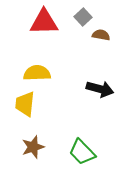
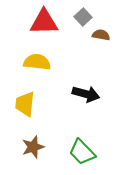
yellow semicircle: moved 11 px up; rotated 8 degrees clockwise
black arrow: moved 14 px left, 5 px down
